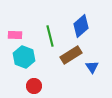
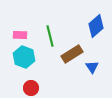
blue diamond: moved 15 px right
pink rectangle: moved 5 px right
brown rectangle: moved 1 px right, 1 px up
red circle: moved 3 px left, 2 px down
